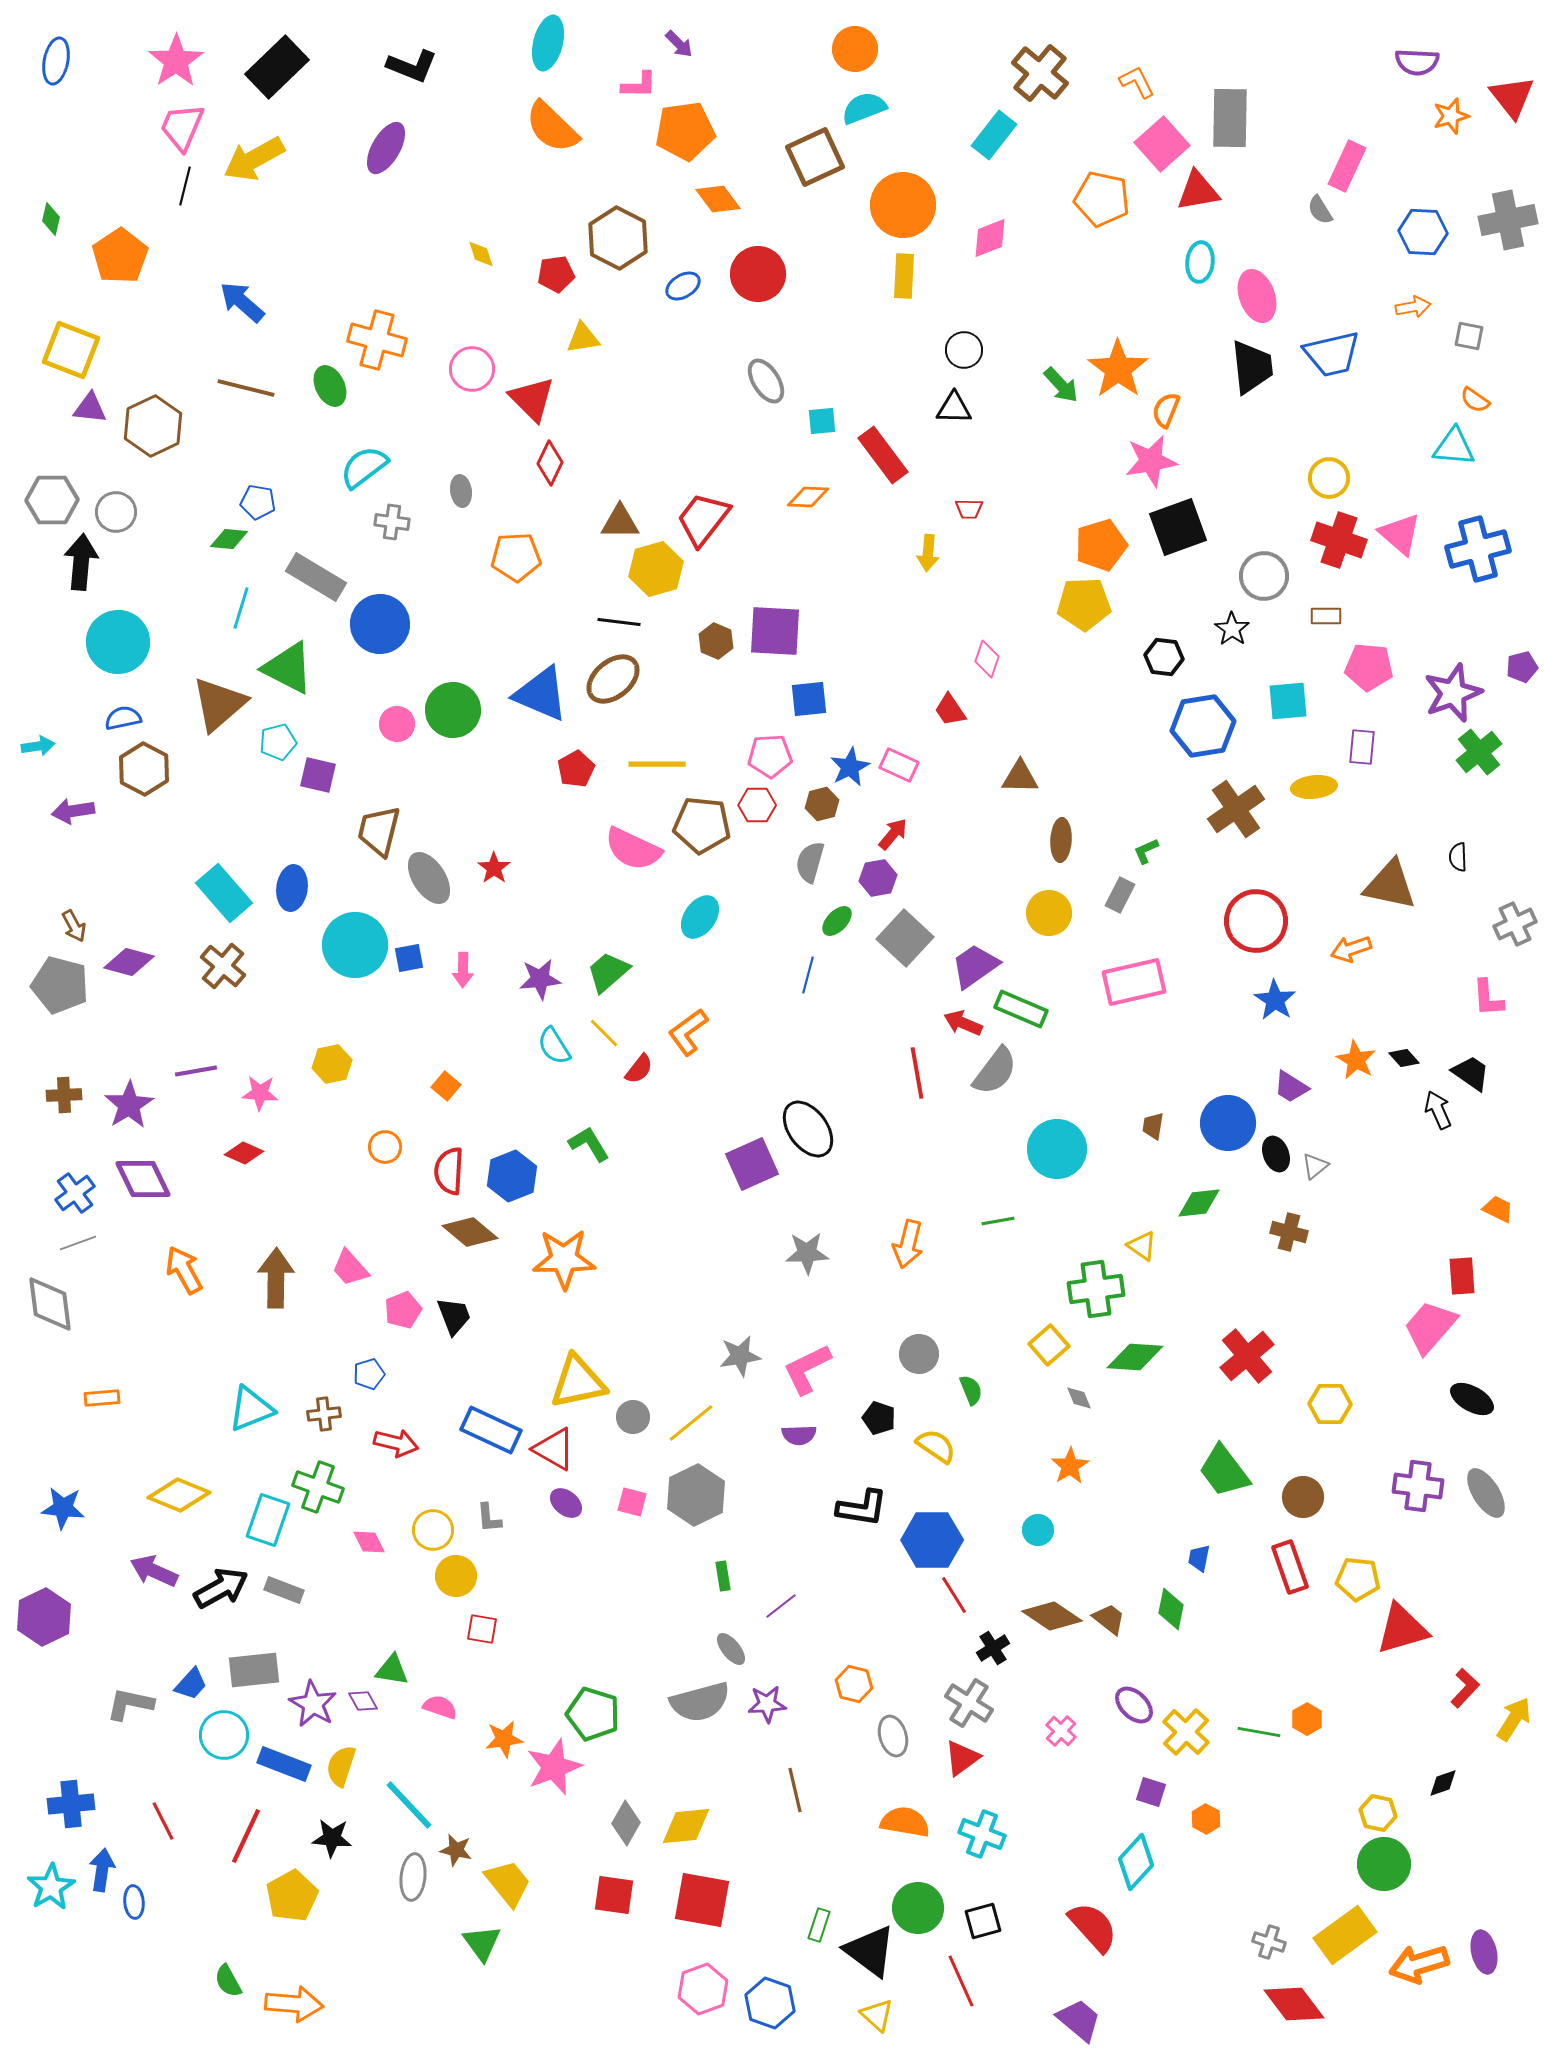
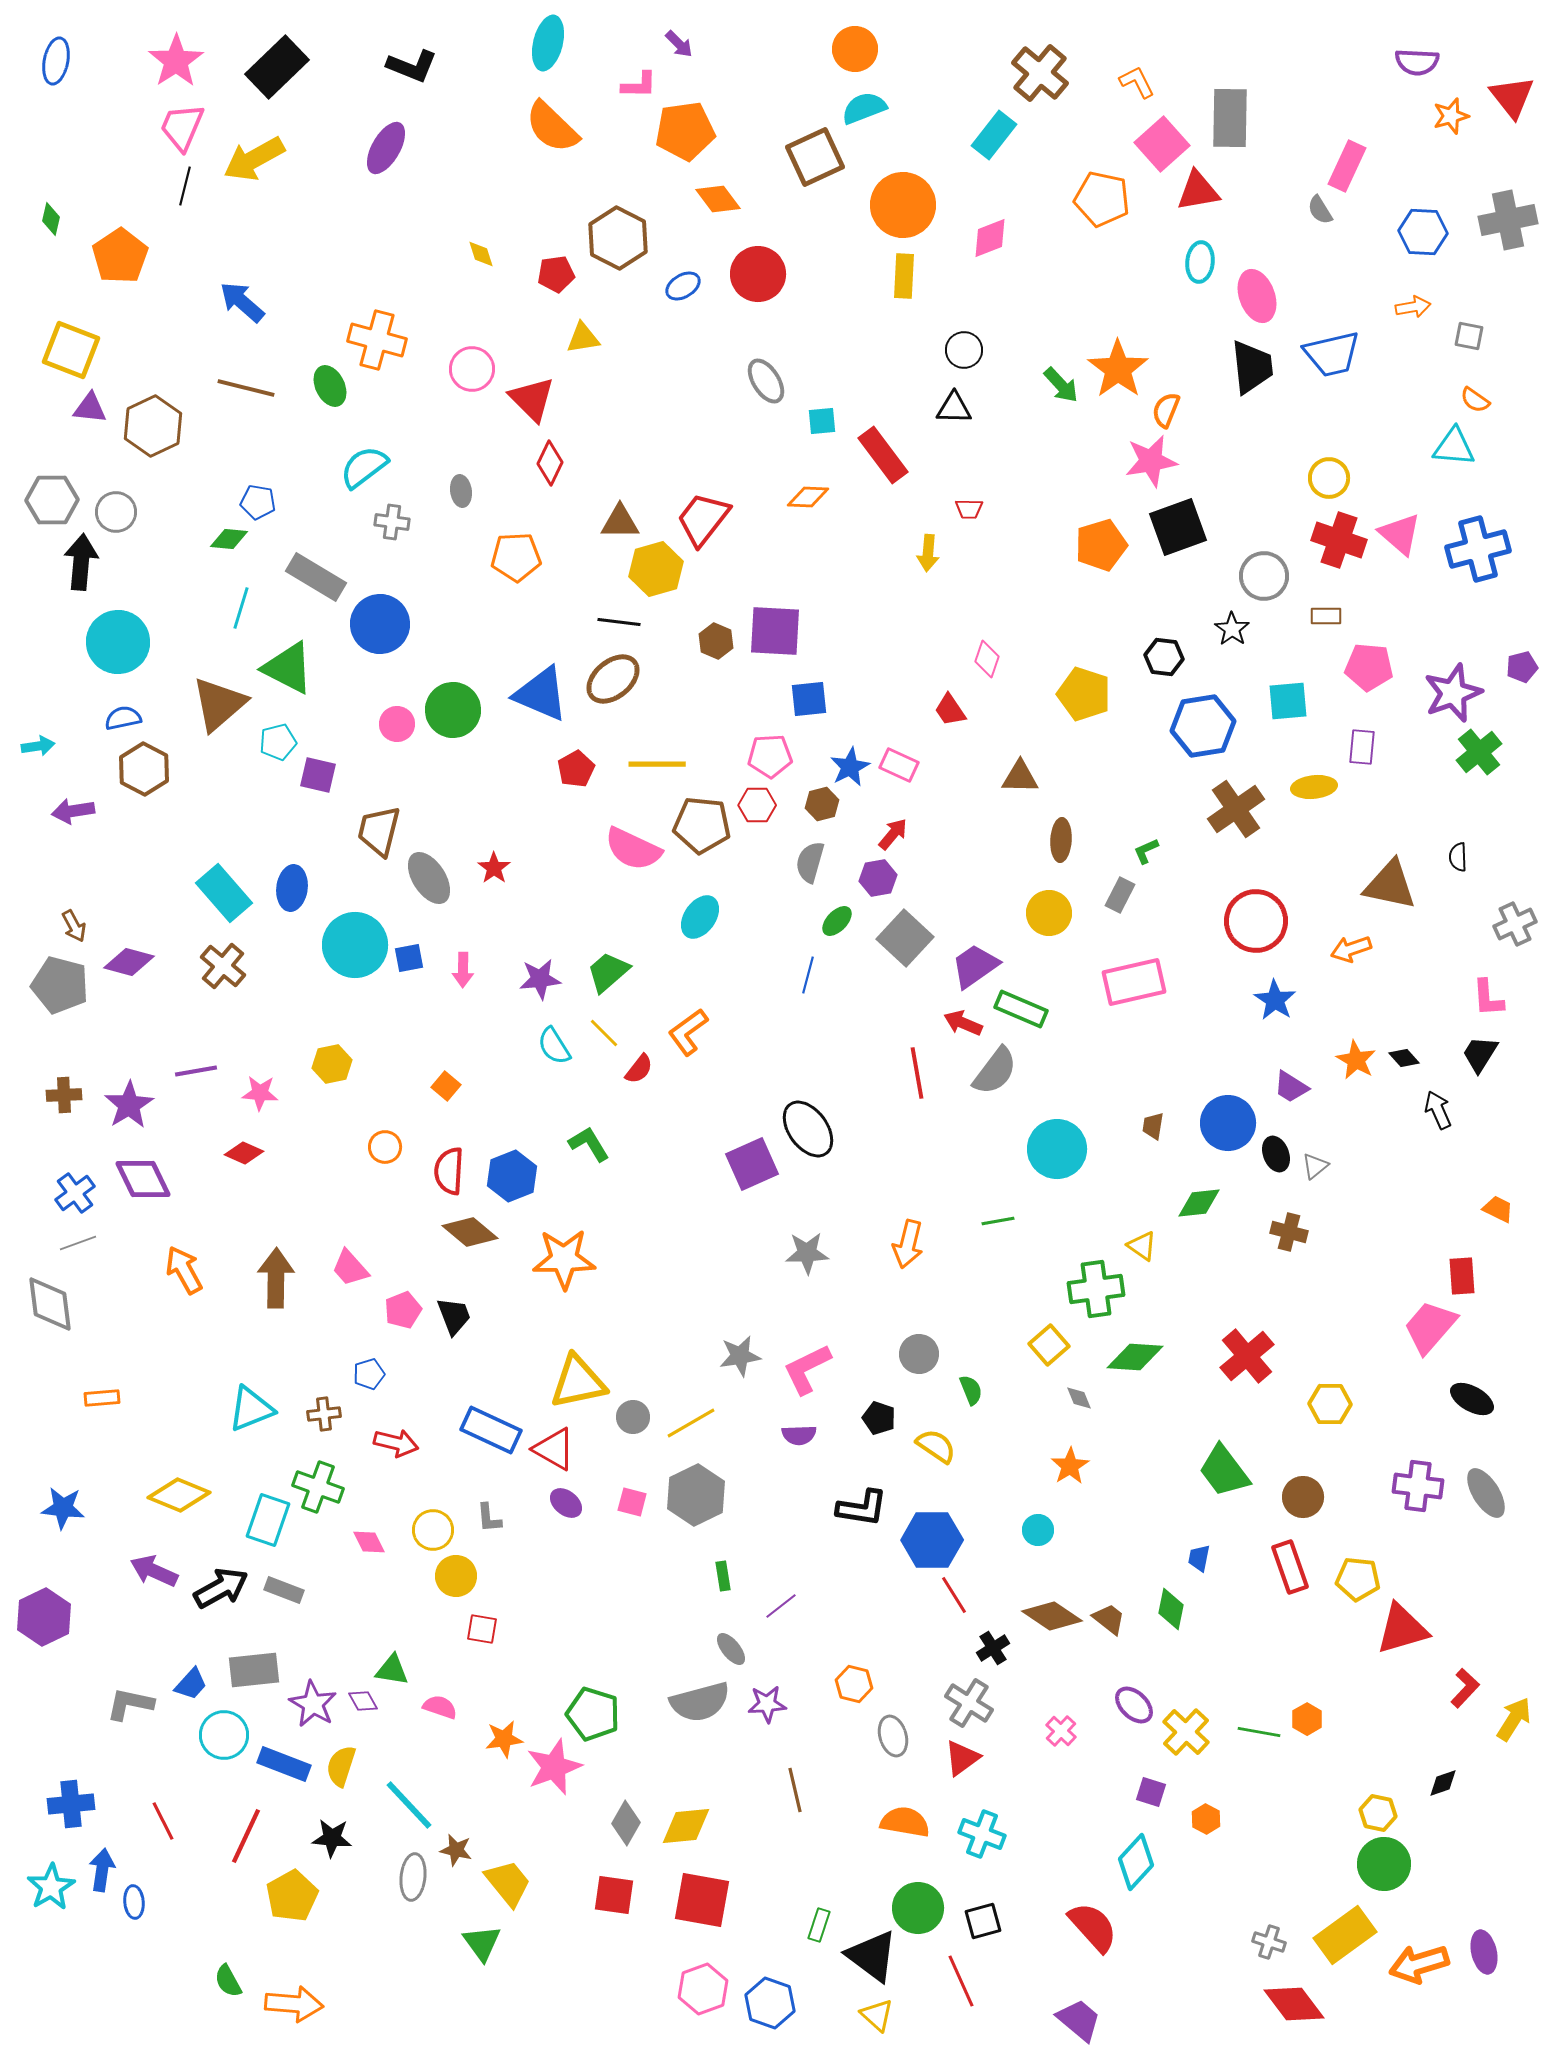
yellow pentagon at (1084, 604): moved 90 px down; rotated 20 degrees clockwise
black trapezoid at (1471, 1073): moved 9 px right, 19 px up; rotated 93 degrees counterclockwise
yellow line at (691, 1423): rotated 9 degrees clockwise
black triangle at (870, 1951): moved 2 px right, 5 px down
